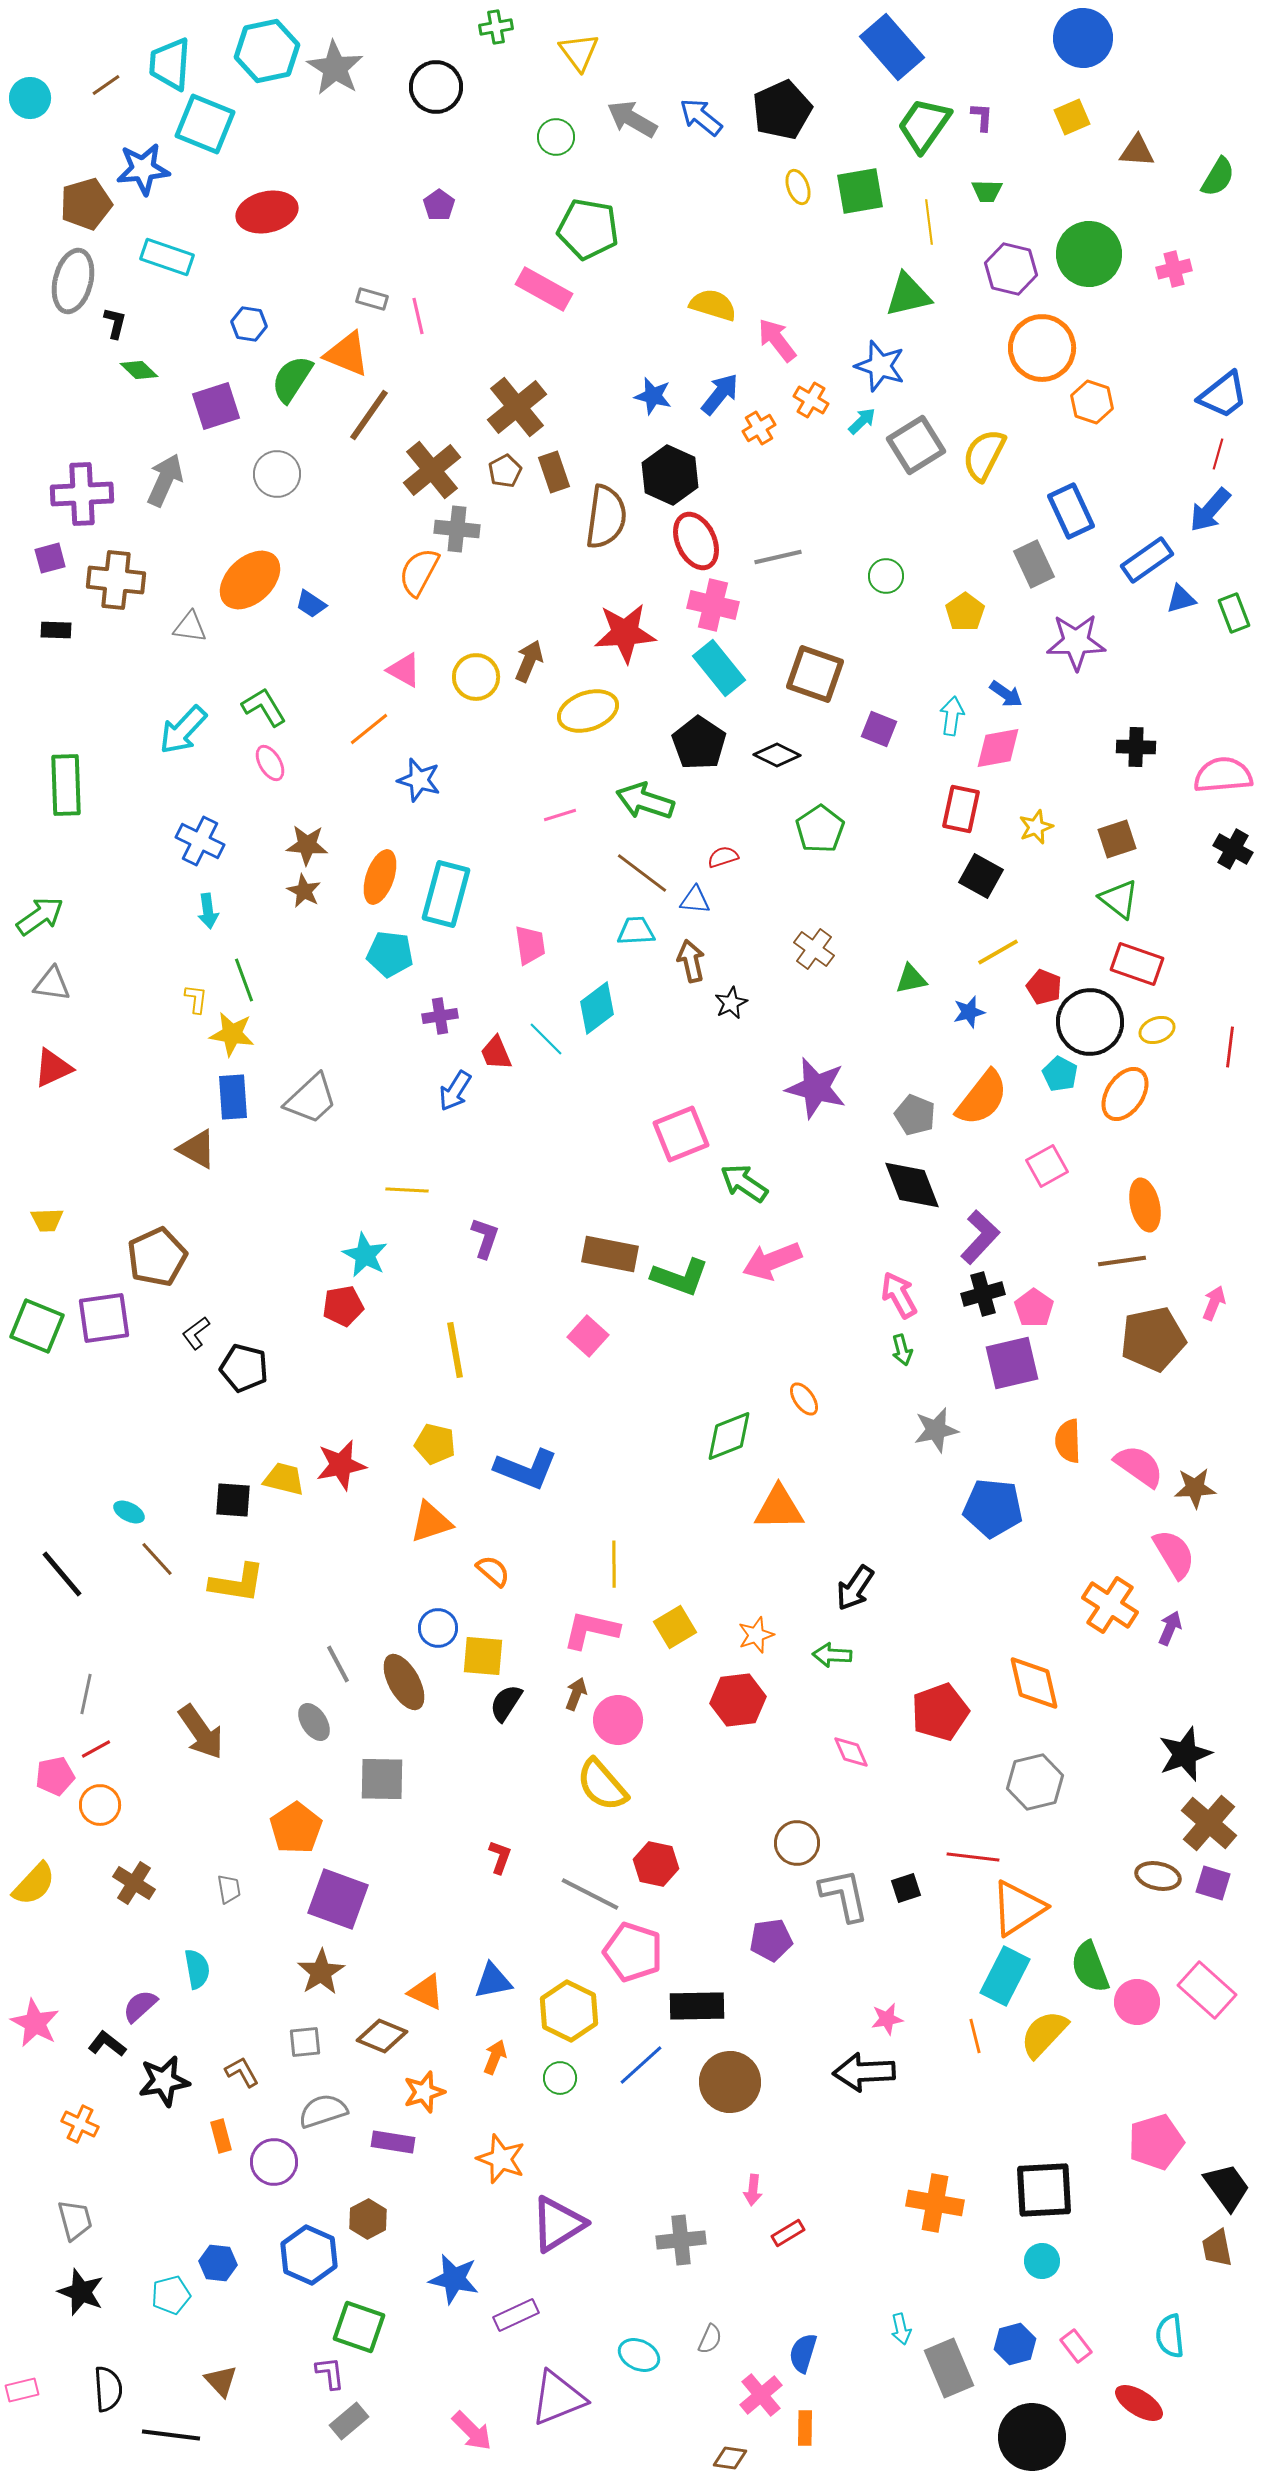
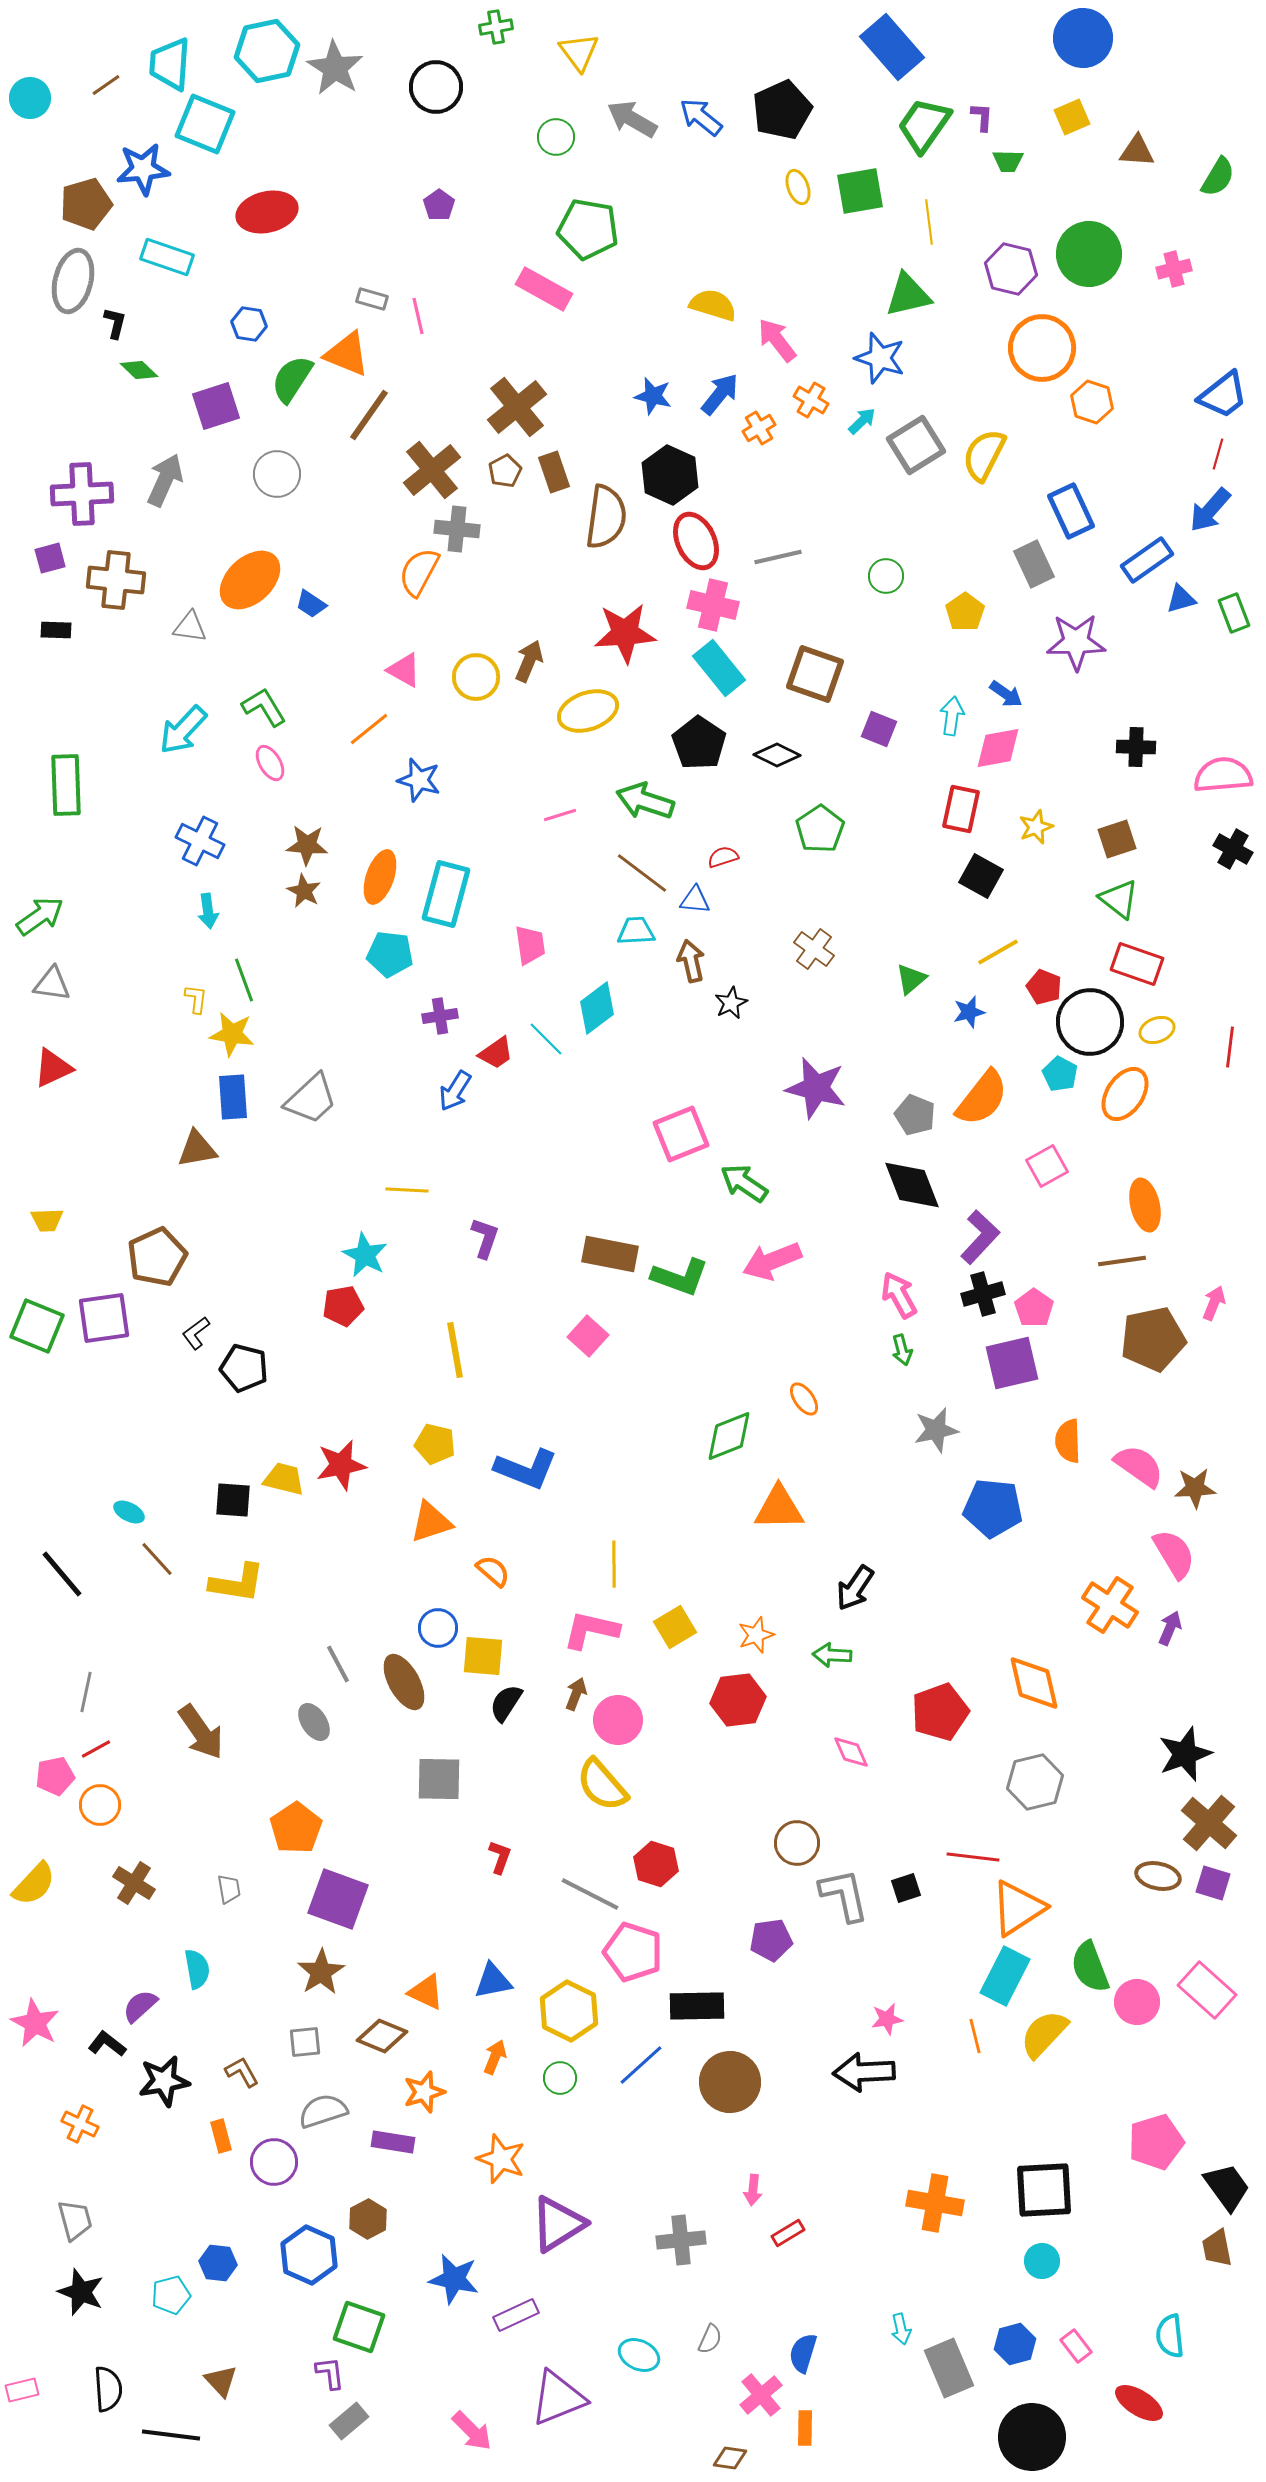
green trapezoid at (987, 191): moved 21 px right, 30 px up
blue star at (880, 366): moved 8 px up
green triangle at (911, 979): rotated 28 degrees counterclockwise
red trapezoid at (496, 1053): rotated 102 degrees counterclockwise
brown triangle at (197, 1149): rotated 39 degrees counterclockwise
gray line at (86, 1694): moved 2 px up
gray square at (382, 1779): moved 57 px right
red hexagon at (656, 1864): rotated 6 degrees clockwise
